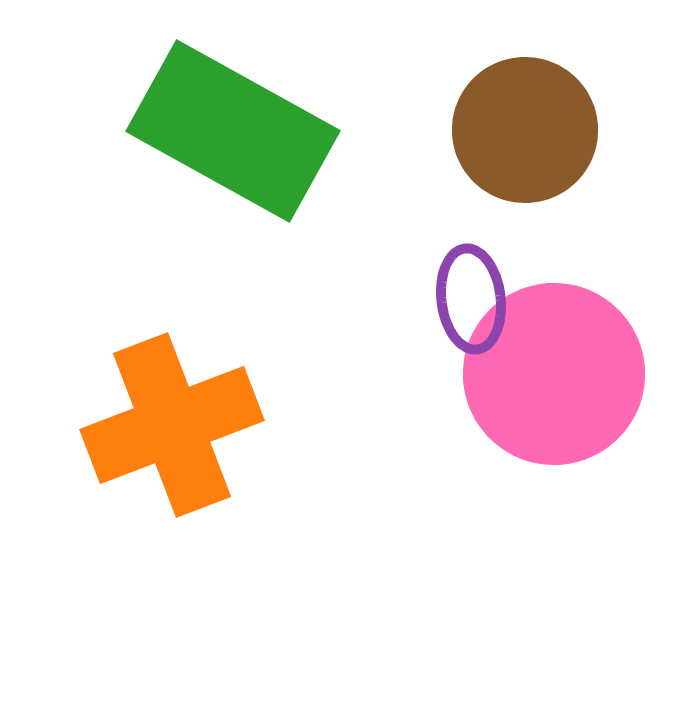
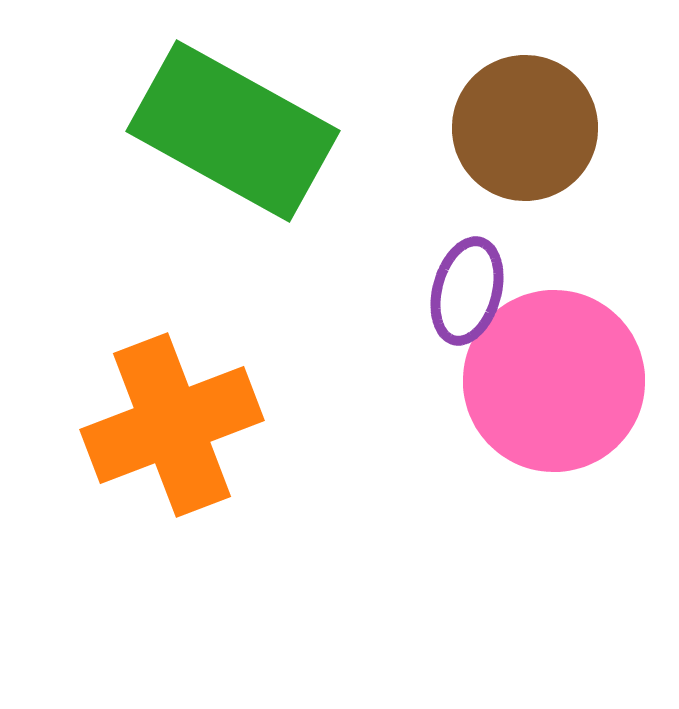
brown circle: moved 2 px up
purple ellipse: moved 4 px left, 8 px up; rotated 22 degrees clockwise
pink circle: moved 7 px down
